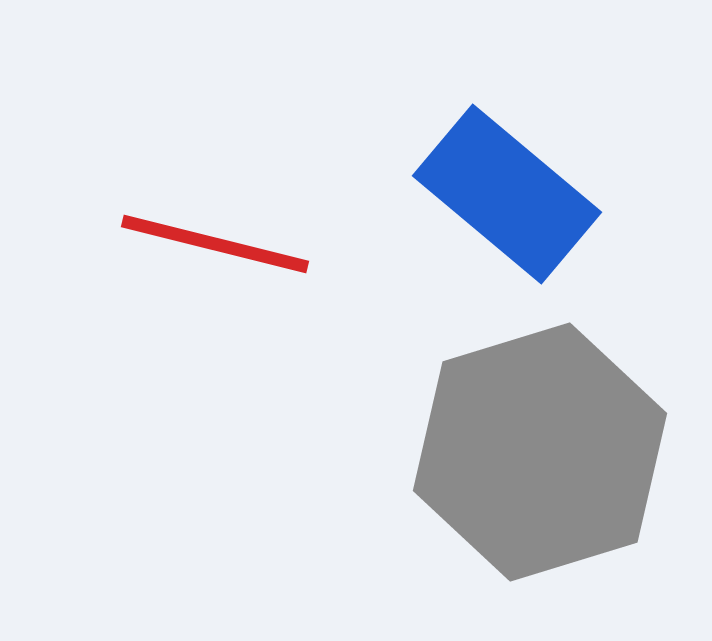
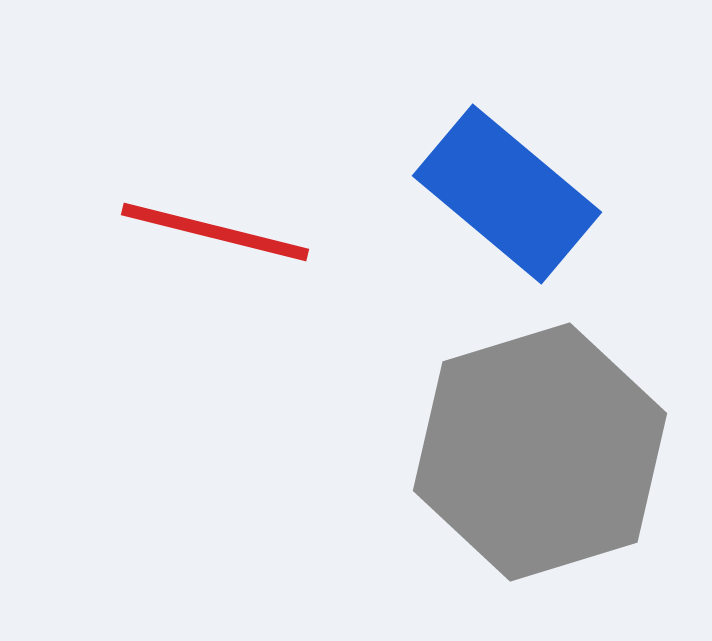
red line: moved 12 px up
